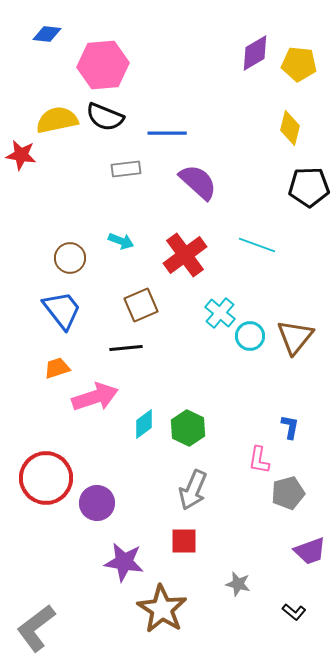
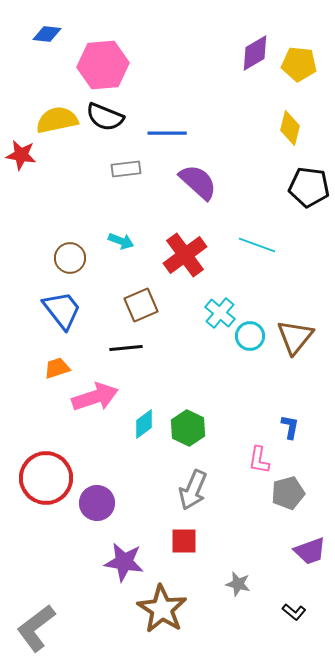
black pentagon: rotated 9 degrees clockwise
